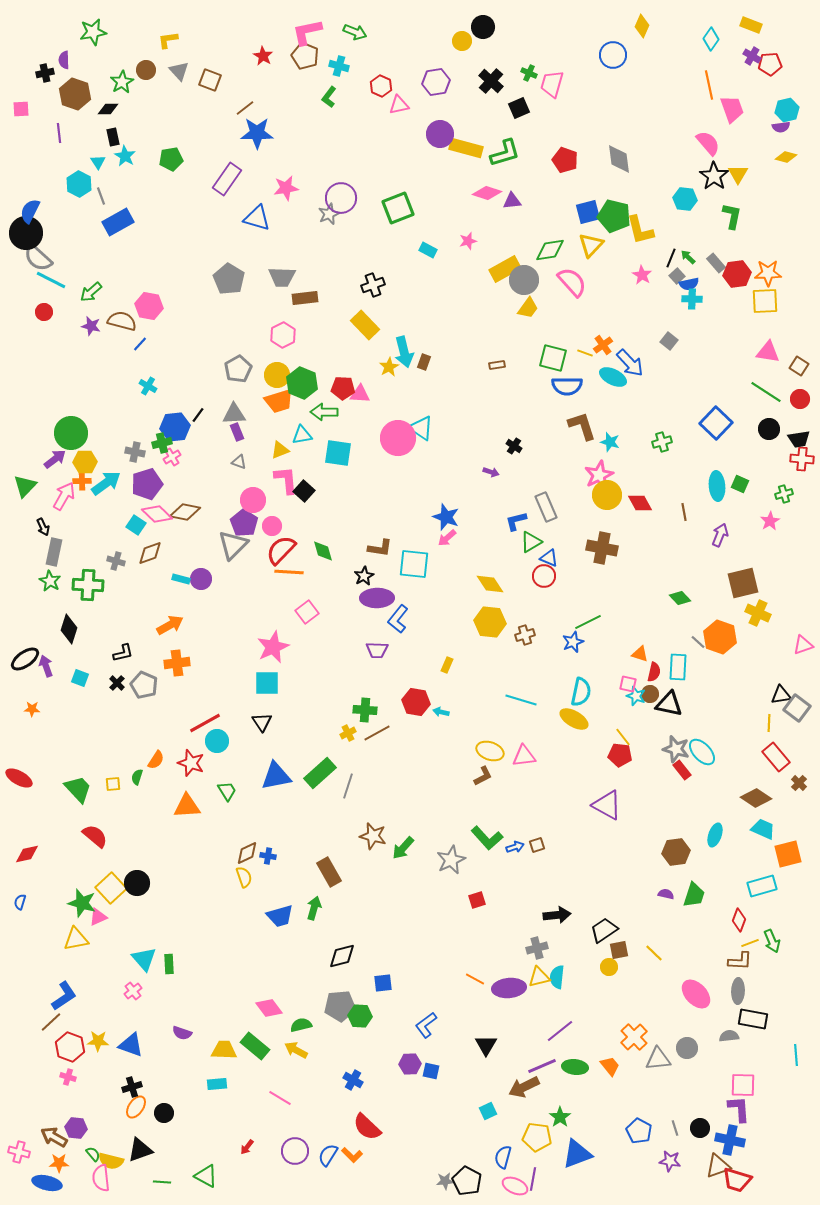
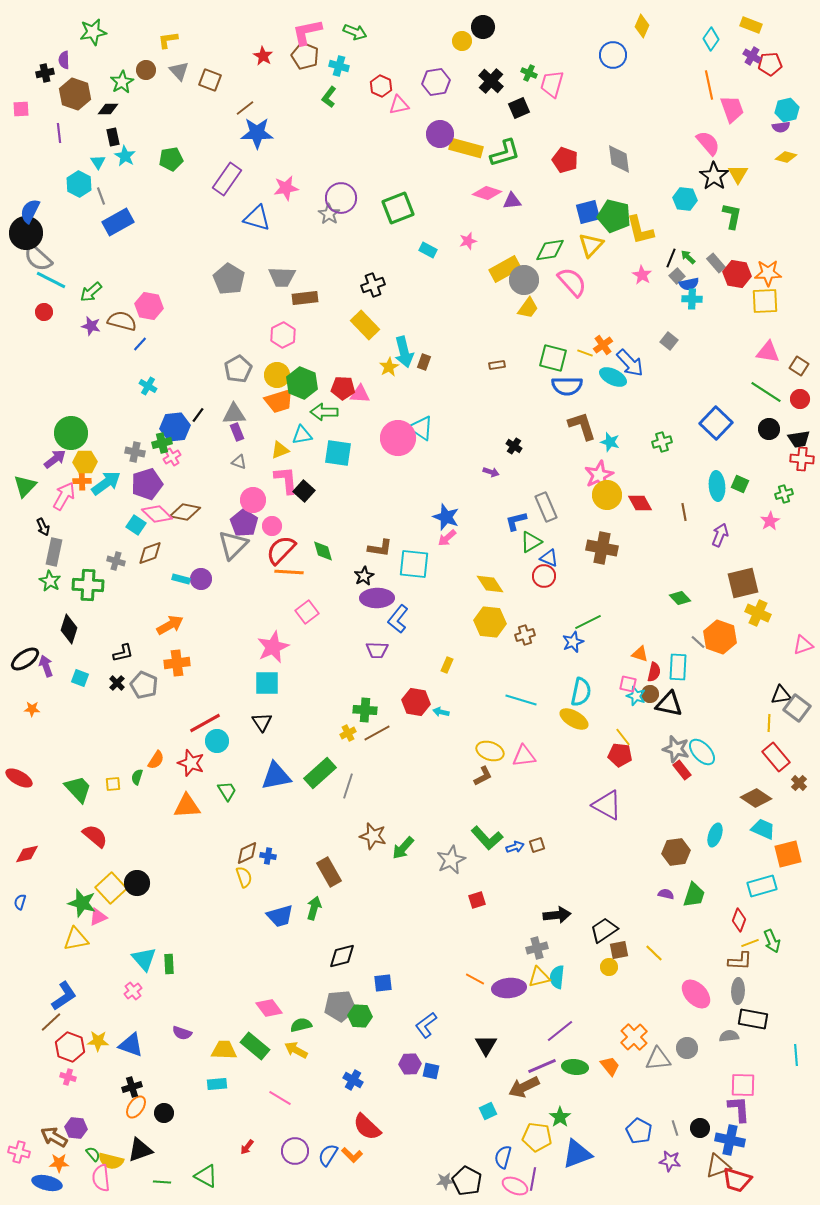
gray star at (329, 214): rotated 15 degrees counterclockwise
red hexagon at (737, 274): rotated 16 degrees clockwise
